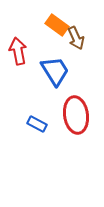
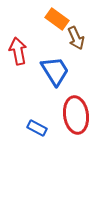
orange rectangle: moved 6 px up
blue rectangle: moved 4 px down
